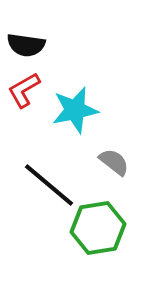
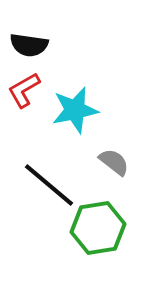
black semicircle: moved 3 px right
